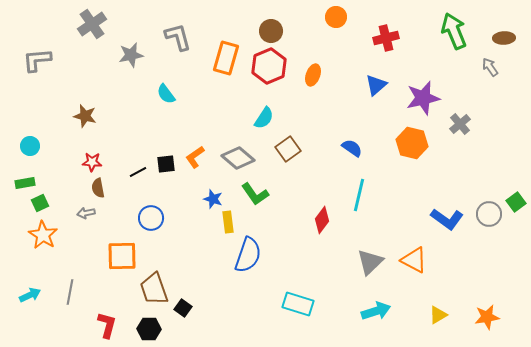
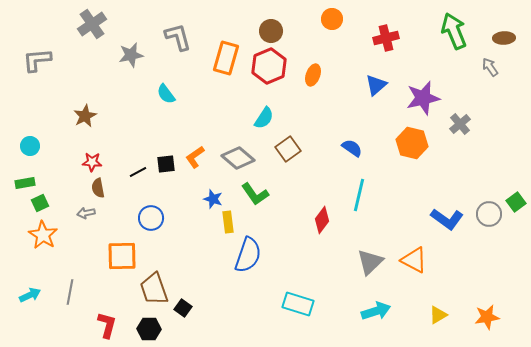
orange circle at (336, 17): moved 4 px left, 2 px down
brown star at (85, 116): rotated 30 degrees clockwise
